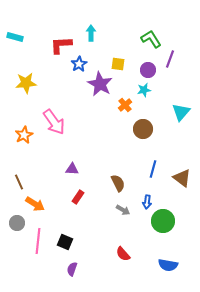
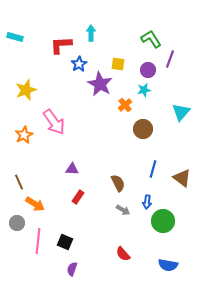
yellow star: moved 7 px down; rotated 15 degrees counterclockwise
